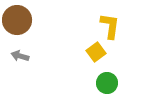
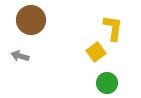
brown circle: moved 14 px right
yellow L-shape: moved 3 px right, 2 px down
